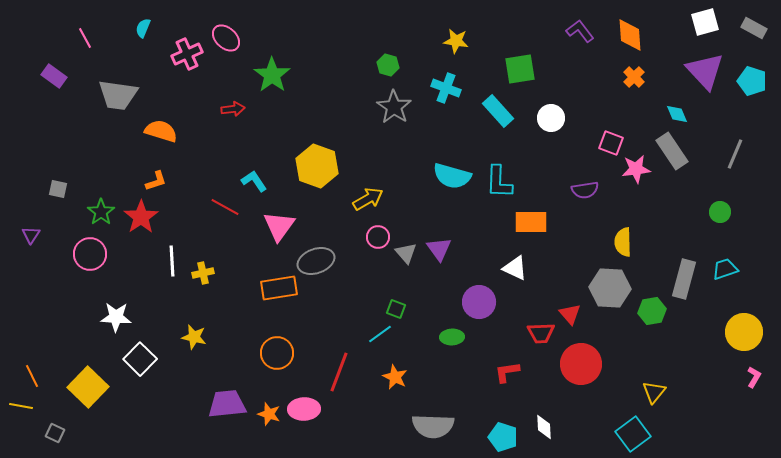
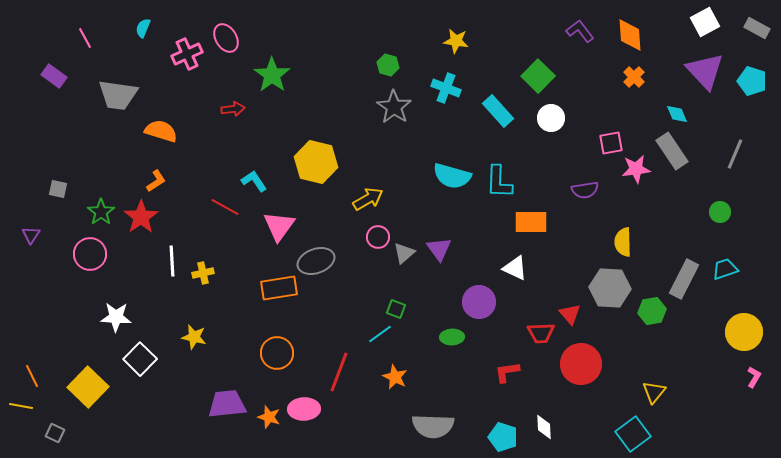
white square at (705, 22): rotated 12 degrees counterclockwise
gray rectangle at (754, 28): moved 3 px right
pink ellipse at (226, 38): rotated 16 degrees clockwise
green square at (520, 69): moved 18 px right, 7 px down; rotated 36 degrees counterclockwise
pink square at (611, 143): rotated 30 degrees counterclockwise
yellow hexagon at (317, 166): moved 1 px left, 4 px up; rotated 6 degrees counterclockwise
orange L-shape at (156, 181): rotated 15 degrees counterclockwise
gray triangle at (406, 253): moved 2 px left; rotated 30 degrees clockwise
gray rectangle at (684, 279): rotated 12 degrees clockwise
orange star at (269, 414): moved 3 px down
